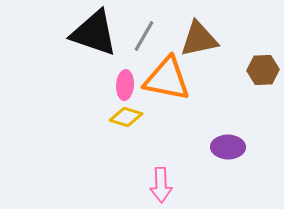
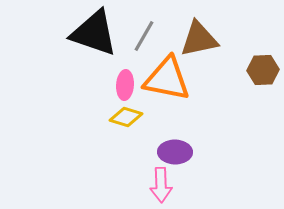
purple ellipse: moved 53 px left, 5 px down
